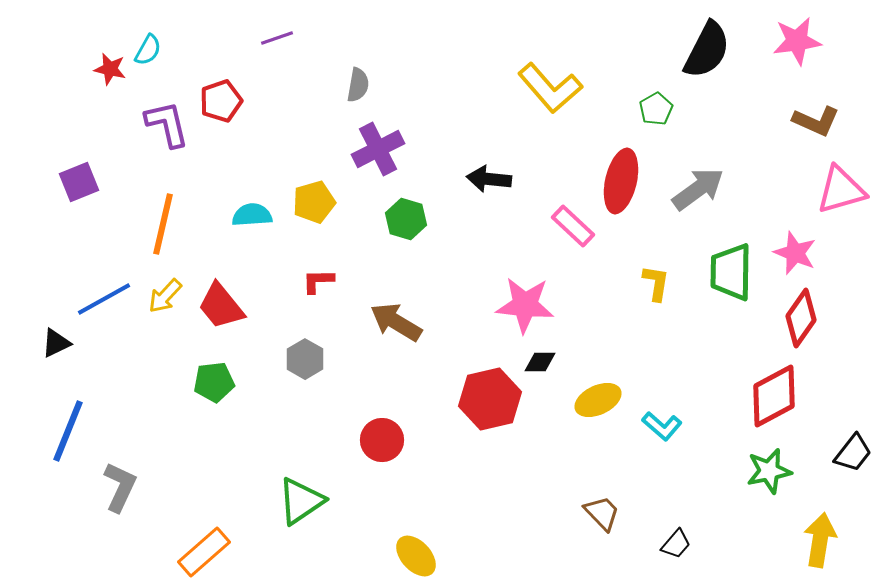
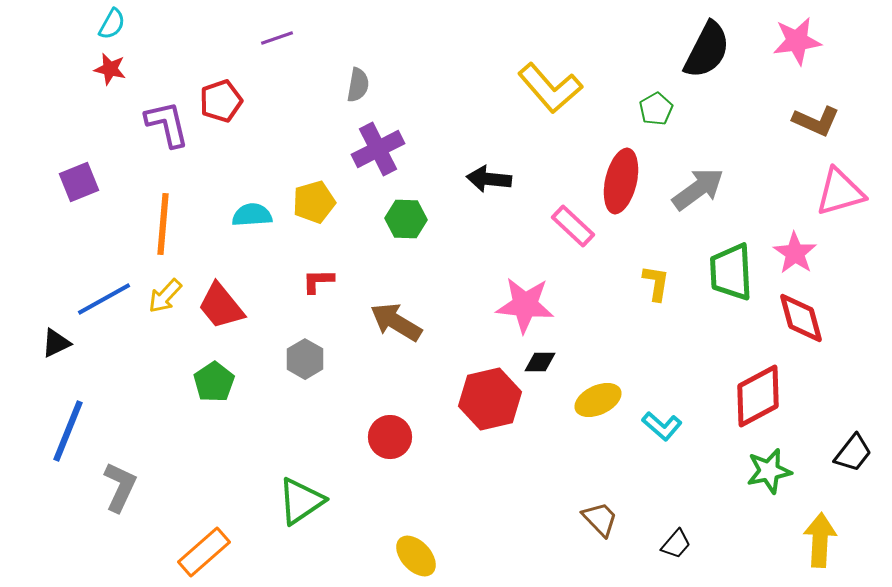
cyan semicircle at (148, 50): moved 36 px left, 26 px up
pink triangle at (841, 190): moved 1 px left, 2 px down
green hexagon at (406, 219): rotated 15 degrees counterclockwise
orange line at (163, 224): rotated 8 degrees counterclockwise
pink star at (795, 253): rotated 12 degrees clockwise
green trapezoid at (731, 272): rotated 4 degrees counterclockwise
red diamond at (801, 318): rotated 50 degrees counterclockwise
green pentagon at (214, 382): rotated 27 degrees counterclockwise
red diamond at (774, 396): moved 16 px left
red circle at (382, 440): moved 8 px right, 3 px up
brown trapezoid at (602, 513): moved 2 px left, 6 px down
yellow arrow at (820, 540): rotated 6 degrees counterclockwise
